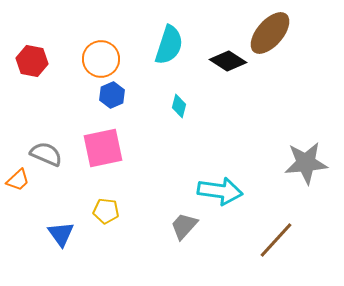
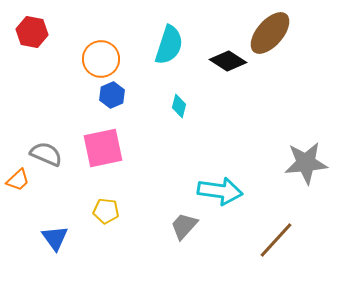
red hexagon: moved 29 px up
blue triangle: moved 6 px left, 4 px down
